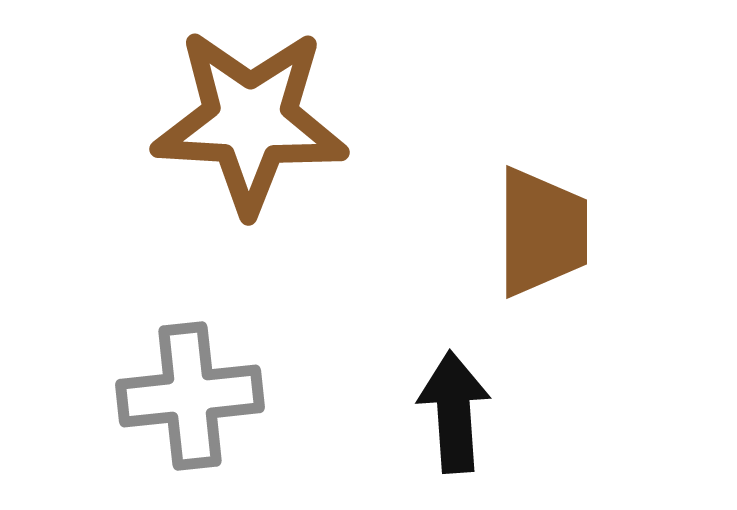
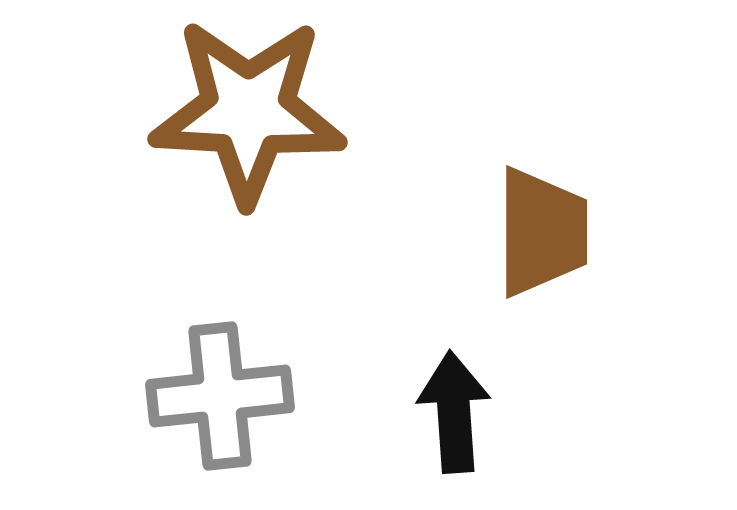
brown star: moved 2 px left, 10 px up
gray cross: moved 30 px right
